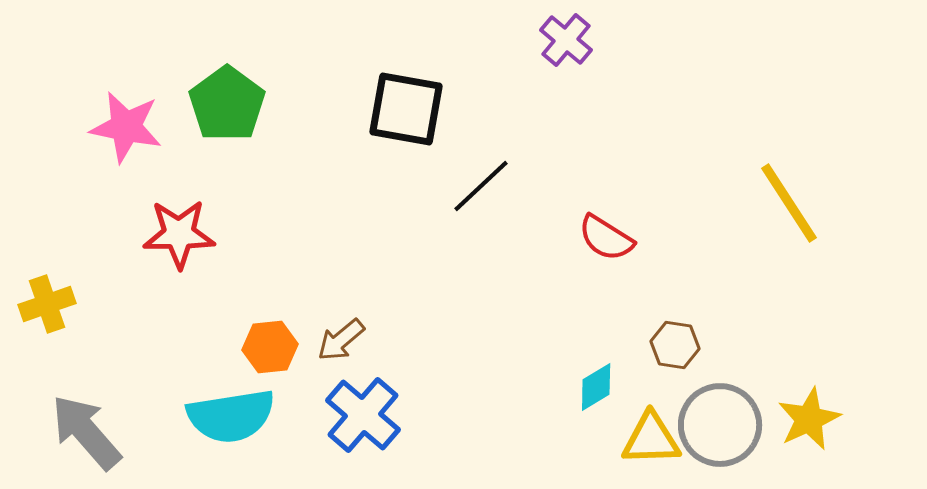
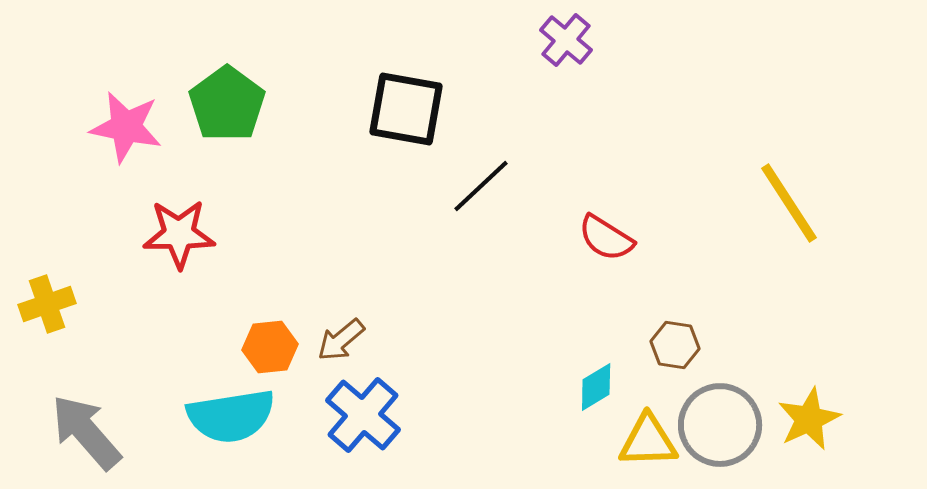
yellow triangle: moved 3 px left, 2 px down
